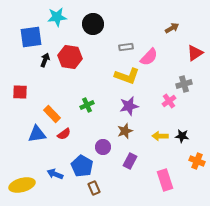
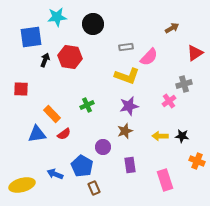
red square: moved 1 px right, 3 px up
purple rectangle: moved 4 px down; rotated 35 degrees counterclockwise
